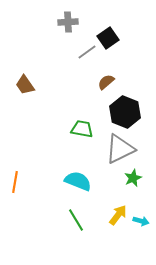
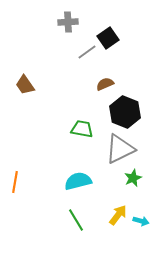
brown semicircle: moved 1 px left, 2 px down; rotated 18 degrees clockwise
cyan semicircle: rotated 36 degrees counterclockwise
